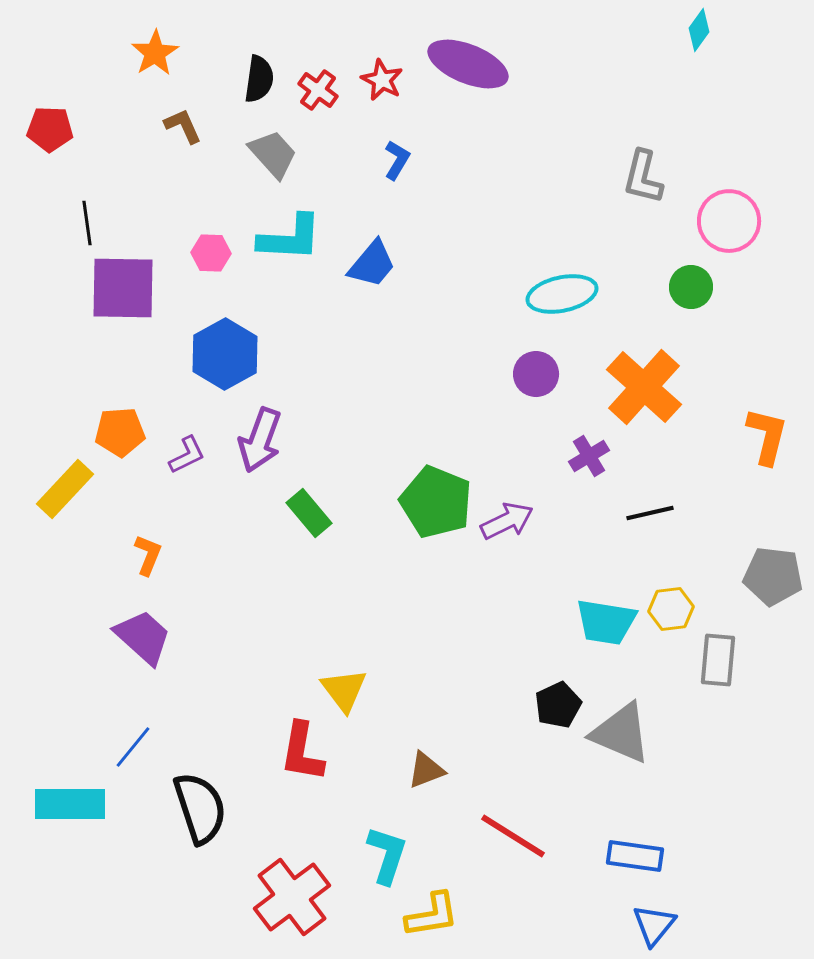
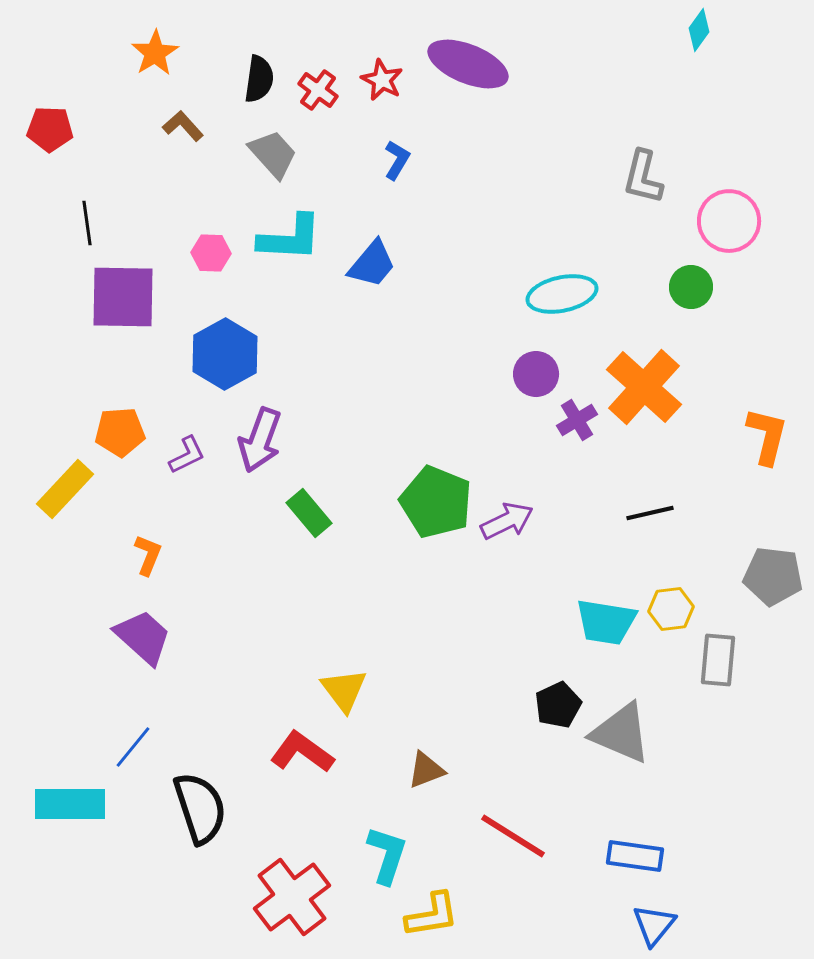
brown L-shape at (183, 126): rotated 18 degrees counterclockwise
purple square at (123, 288): moved 9 px down
purple cross at (589, 456): moved 12 px left, 36 px up
red L-shape at (302, 752): rotated 116 degrees clockwise
